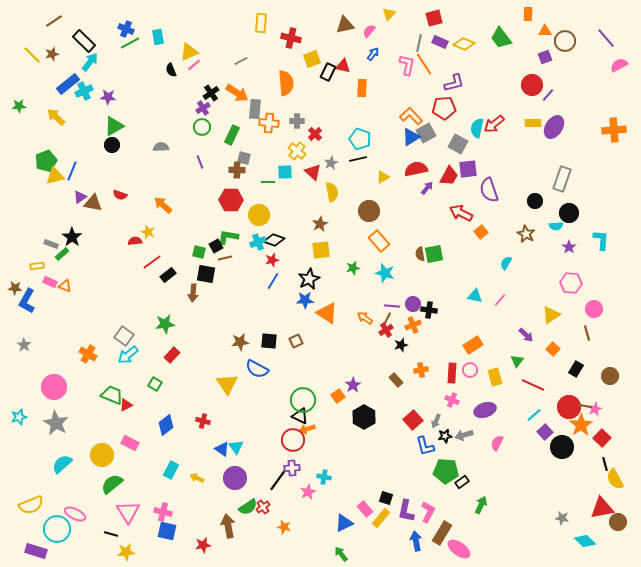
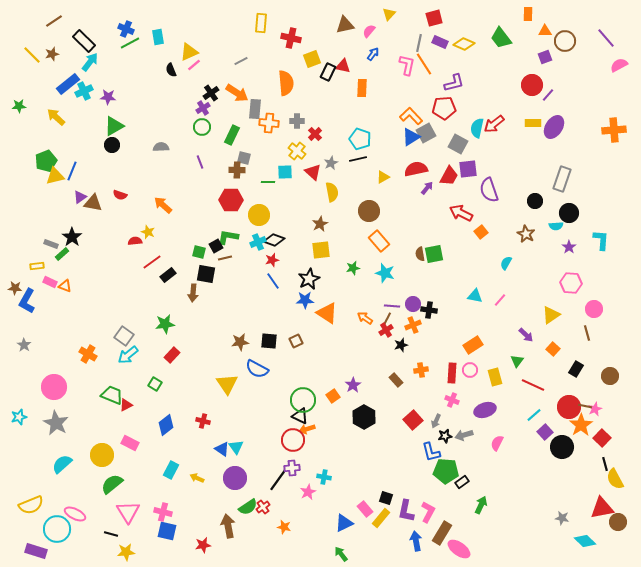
blue line at (273, 281): rotated 66 degrees counterclockwise
orange square at (338, 396): moved 5 px left
blue L-shape at (425, 446): moved 6 px right, 6 px down
